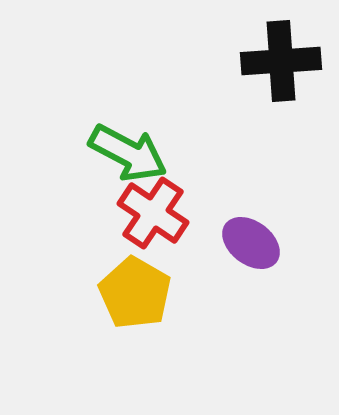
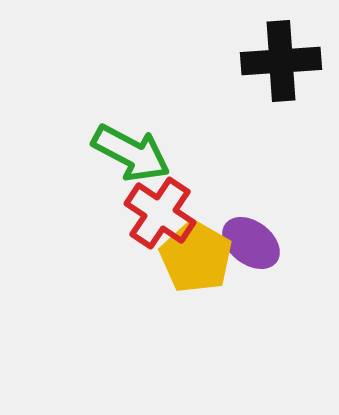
green arrow: moved 3 px right
red cross: moved 7 px right
yellow pentagon: moved 61 px right, 36 px up
